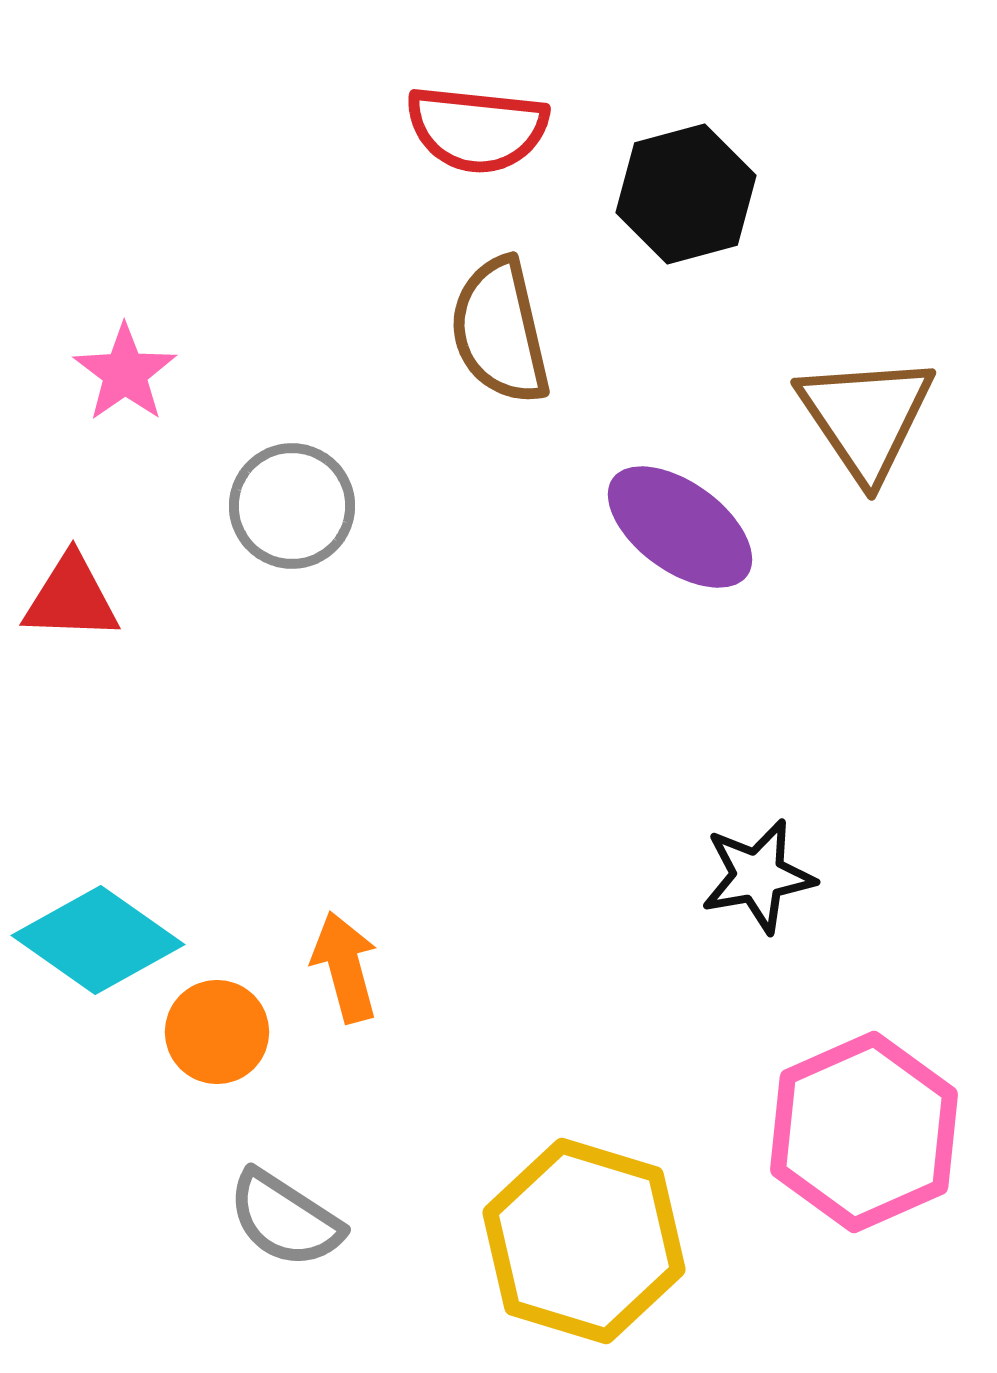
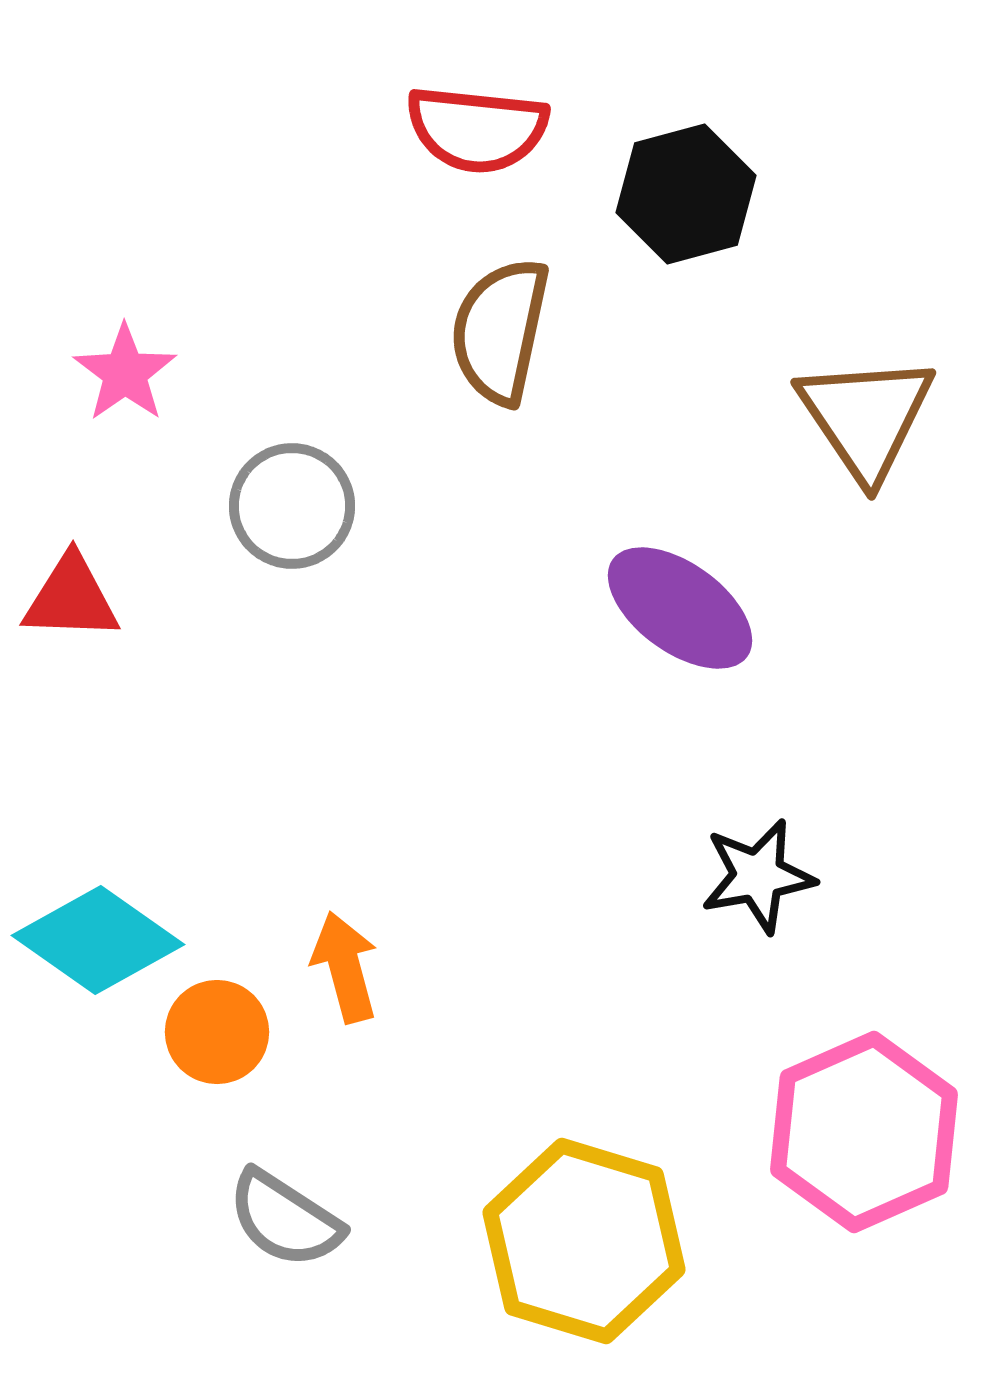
brown semicircle: rotated 25 degrees clockwise
purple ellipse: moved 81 px down
